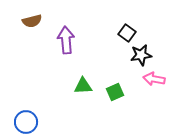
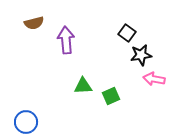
brown semicircle: moved 2 px right, 2 px down
green square: moved 4 px left, 4 px down
